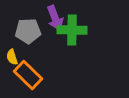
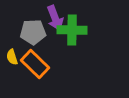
gray pentagon: moved 5 px right, 1 px down
orange rectangle: moved 7 px right, 11 px up
